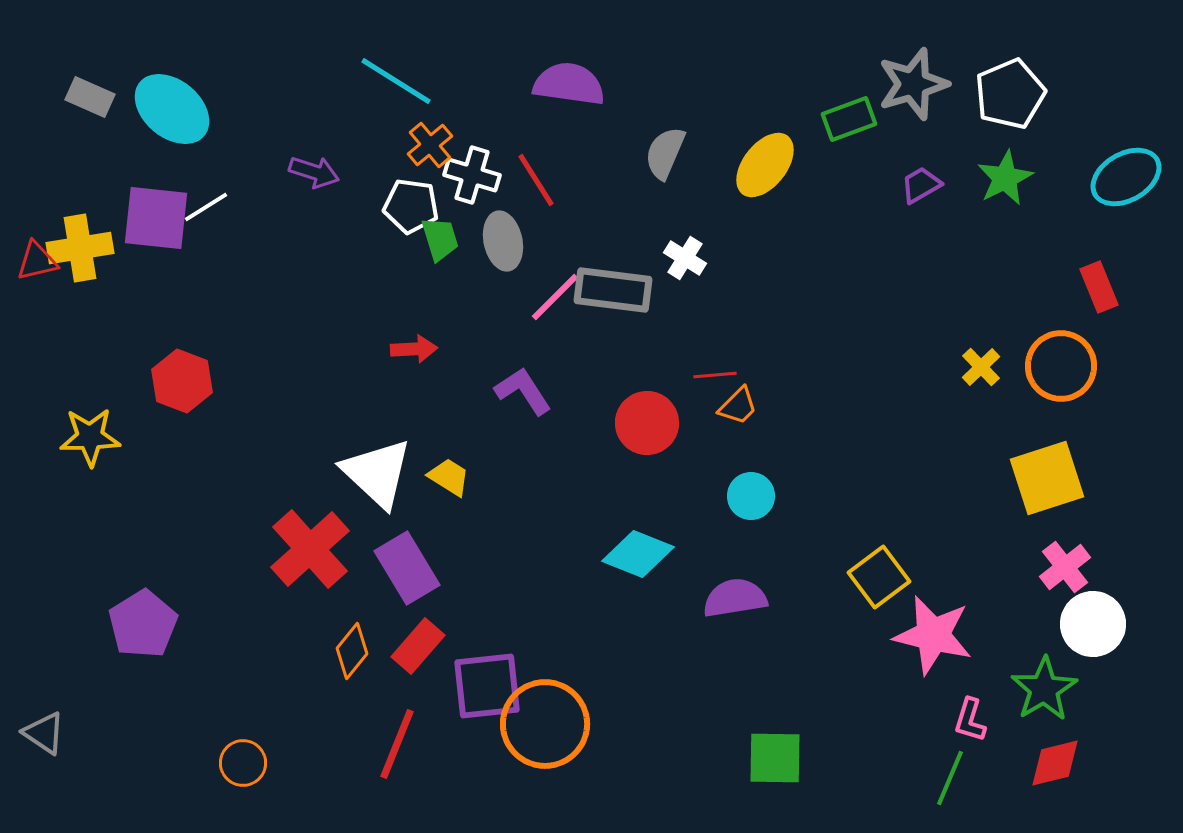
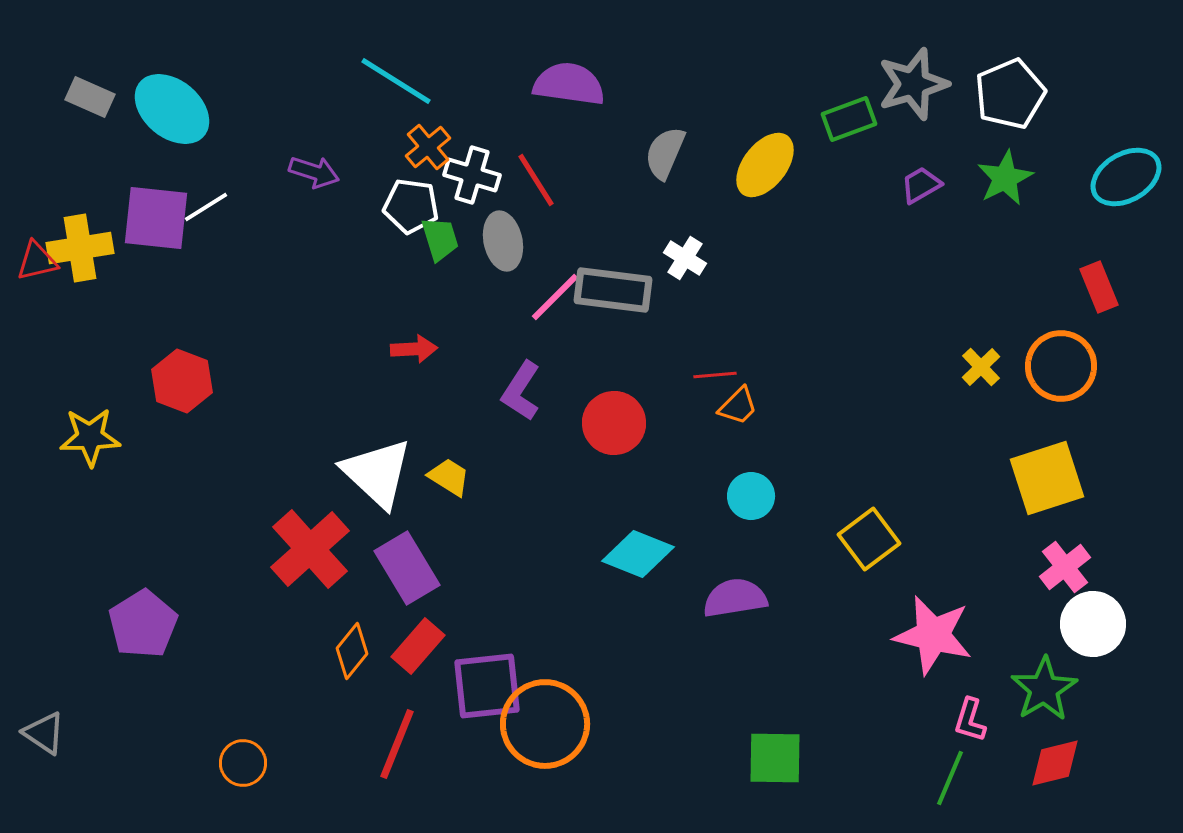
orange cross at (430, 145): moved 2 px left, 2 px down
purple L-shape at (523, 391): moved 2 px left; rotated 114 degrees counterclockwise
red circle at (647, 423): moved 33 px left
yellow square at (879, 577): moved 10 px left, 38 px up
